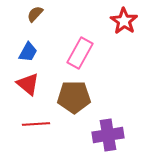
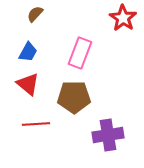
red star: moved 1 px left, 3 px up
pink rectangle: rotated 8 degrees counterclockwise
